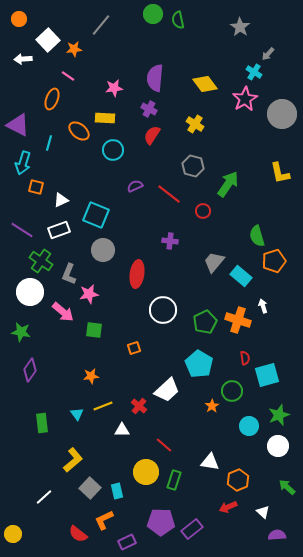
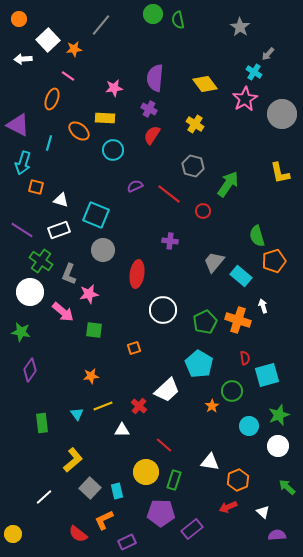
white triangle at (61, 200): rotated 42 degrees clockwise
purple pentagon at (161, 522): moved 9 px up
